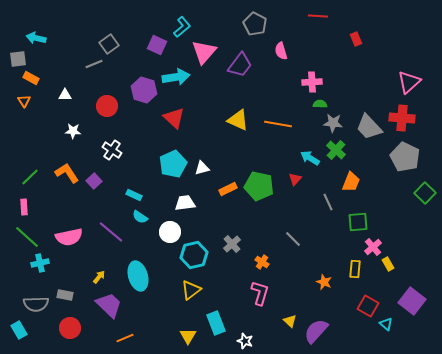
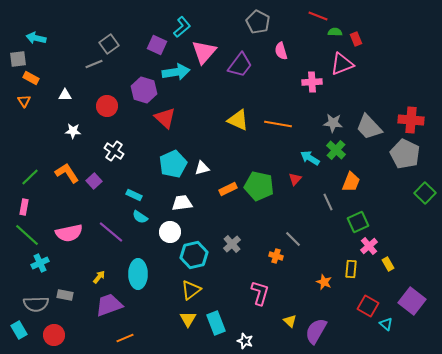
red line at (318, 16): rotated 18 degrees clockwise
gray pentagon at (255, 24): moved 3 px right, 2 px up
cyan arrow at (176, 77): moved 5 px up
pink triangle at (409, 82): moved 67 px left, 18 px up; rotated 20 degrees clockwise
green semicircle at (320, 104): moved 15 px right, 72 px up
red triangle at (174, 118): moved 9 px left
red cross at (402, 118): moved 9 px right, 2 px down
white cross at (112, 150): moved 2 px right, 1 px down
gray pentagon at (405, 157): moved 3 px up
white trapezoid at (185, 203): moved 3 px left
pink rectangle at (24, 207): rotated 14 degrees clockwise
green square at (358, 222): rotated 20 degrees counterclockwise
green line at (27, 237): moved 2 px up
pink semicircle at (69, 237): moved 4 px up
pink cross at (373, 247): moved 4 px left, 1 px up
orange cross at (262, 262): moved 14 px right, 6 px up; rotated 16 degrees counterclockwise
cyan cross at (40, 263): rotated 12 degrees counterclockwise
yellow rectangle at (355, 269): moved 4 px left
cyan ellipse at (138, 276): moved 2 px up; rotated 16 degrees clockwise
purple trapezoid at (109, 305): rotated 64 degrees counterclockwise
red circle at (70, 328): moved 16 px left, 7 px down
purple semicircle at (316, 331): rotated 12 degrees counterclockwise
yellow triangle at (188, 336): moved 17 px up
